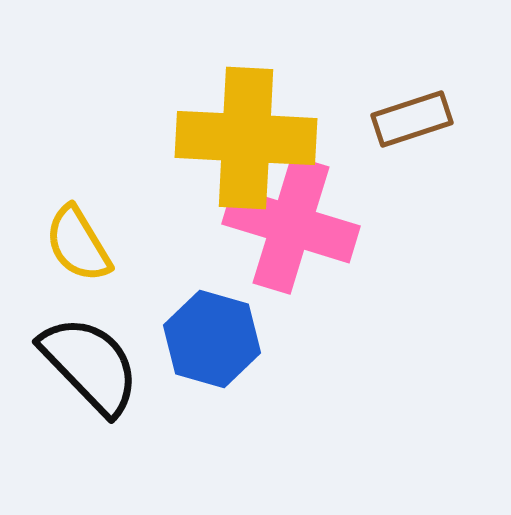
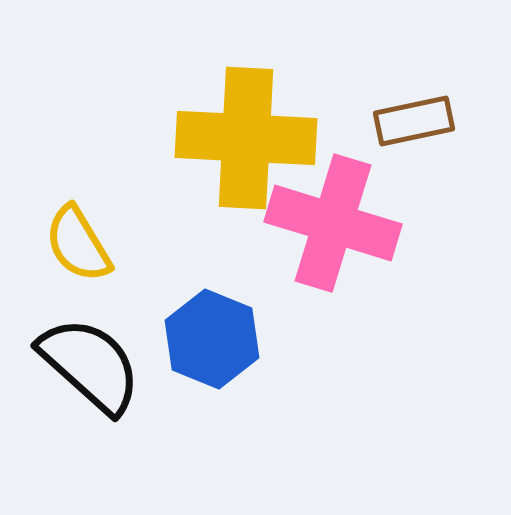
brown rectangle: moved 2 px right, 2 px down; rotated 6 degrees clockwise
pink cross: moved 42 px right, 2 px up
blue hexagon: rotated 6 degrees clockwise
black semicircle: rotated 4 degrees counterclockwise
